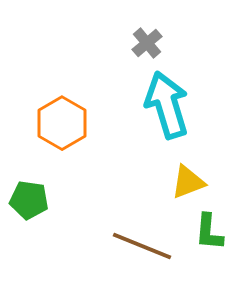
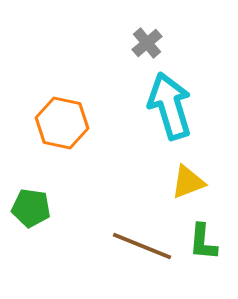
cyan arrow: moved 3 px right, 1 px down
orange hexagon: rotated 18 degrees counterclockwise
green pentagon: moved 2 px right, 8 px down
green L-shape: moved 6 px left, 10 px down
